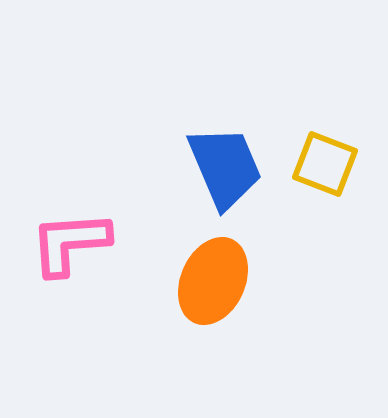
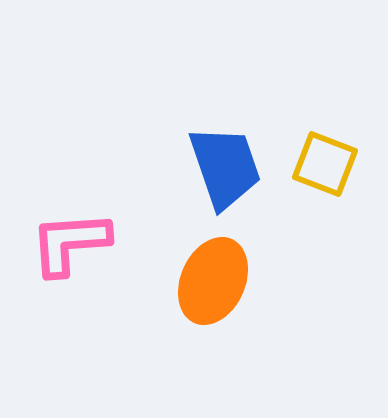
blue trapezoid: rotated 4 degrees clockwise
